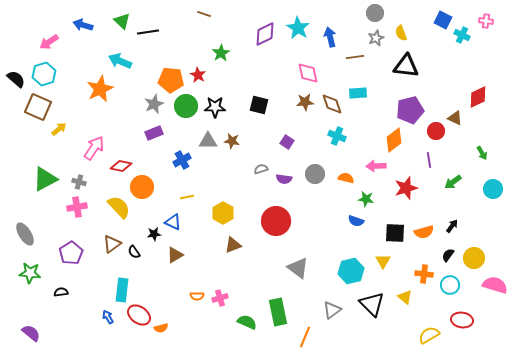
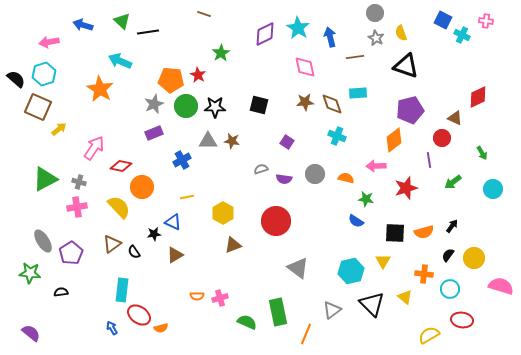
gray star at (376, 38): rotated 21 degrees counterclockwise
pink arrow at (49, 42): rotated 24 degrees clockwise
black triangle at (406, 66): rotated 12 degrees clockwise
pink diamond at (308, 73): moved 3 px left, 6 px up
orange star at (100, 89): rotated 16 degrees counterclockwise
red circle at (436, 131): moved 6 px right, 7 px down
blue semicircle at (356, 221): rotated 14 degrees clockwise
gray ellipse at (25, 234): moved 18 px right, 7 px down
cyan circle at (450, 285): moved 4 px down
pink semicircle at (495, 285): moved 6 px right, 1 px down
blue arrow at (108, 317): moved 4 px right, 11 px down
orange line at (305, 337): moved 1 px right, 3 px up
